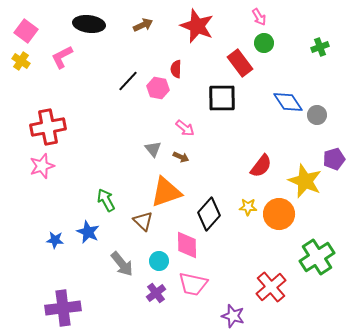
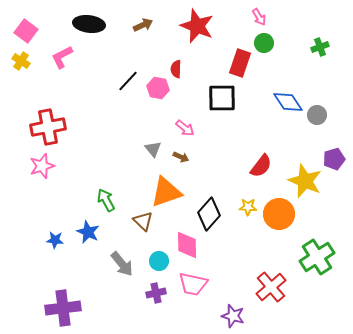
red rectangle at (240, 63): rotated 56 degrees clockwise
purple cross at (156, 293): rotated 24 degrees clockwise
